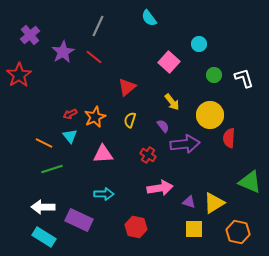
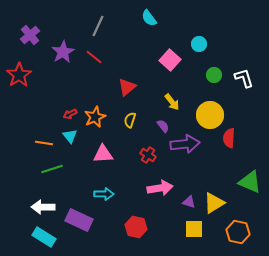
pink square: moved 1 px right, 2 px up
orange line: rotated 18 degrees counterclockwise
